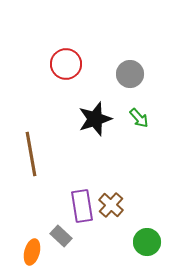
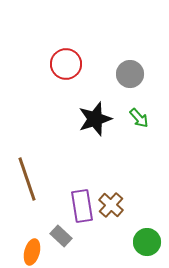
brown line: moved 4 px left, 25 px down; rotated 9 degrees counterclockwise
